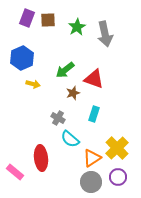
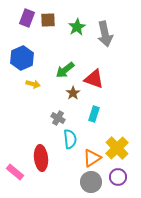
brown star: rotated 16 degrees counterclockwise
cyan semicircle: rotated 138 degrees counterclockwise
